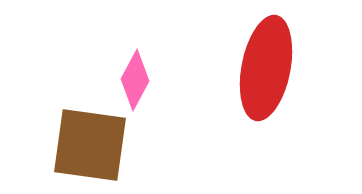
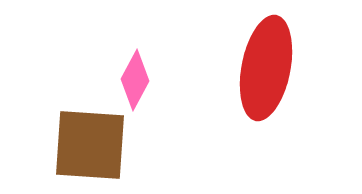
brown square: rotated 4 degrees counterclockwise
